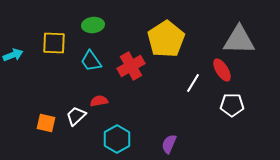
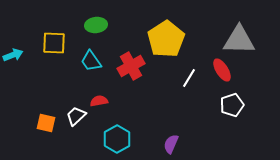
green ellipse: moved 3 px right
white line: moved 4 px left, 5 px up
white pentagon: rotated 20 degrees counterclockwise
purple semicircle: moved 2 px right
